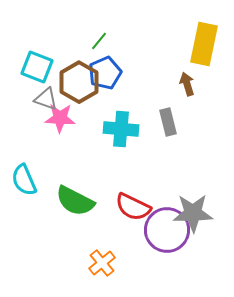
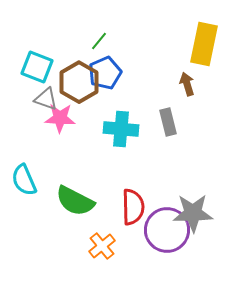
red semicircle: rotated 117 degrees counterclockwise
orange cross: moved 17 px up
